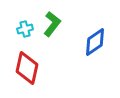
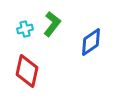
blue diamond: moved 4 px left
red diamond: moved 3 px down
